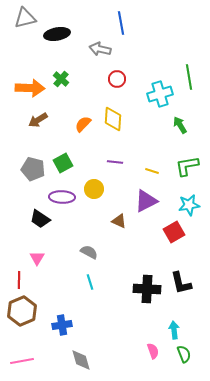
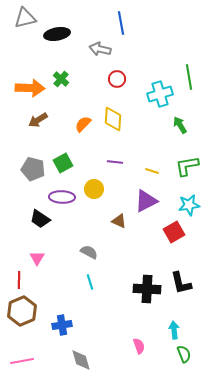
pink semicircle: moved 14 px left, 5 px up
